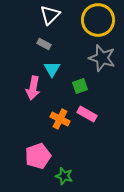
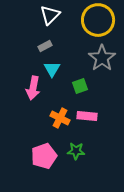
gray rectangle: moved 1 px right, 2 px down; rotated 56 degrees counterclockwise
gray star: rotated 20 degrees clockwise
pink rectangle: moved 2 px down; rotated 24 degrees counterclockwise
orange cross: moved 1 px up
pink pentagon: moved 6 px right
green star: moved 12 px right, 25 px up; rotated 12 degrees counterclockwise
